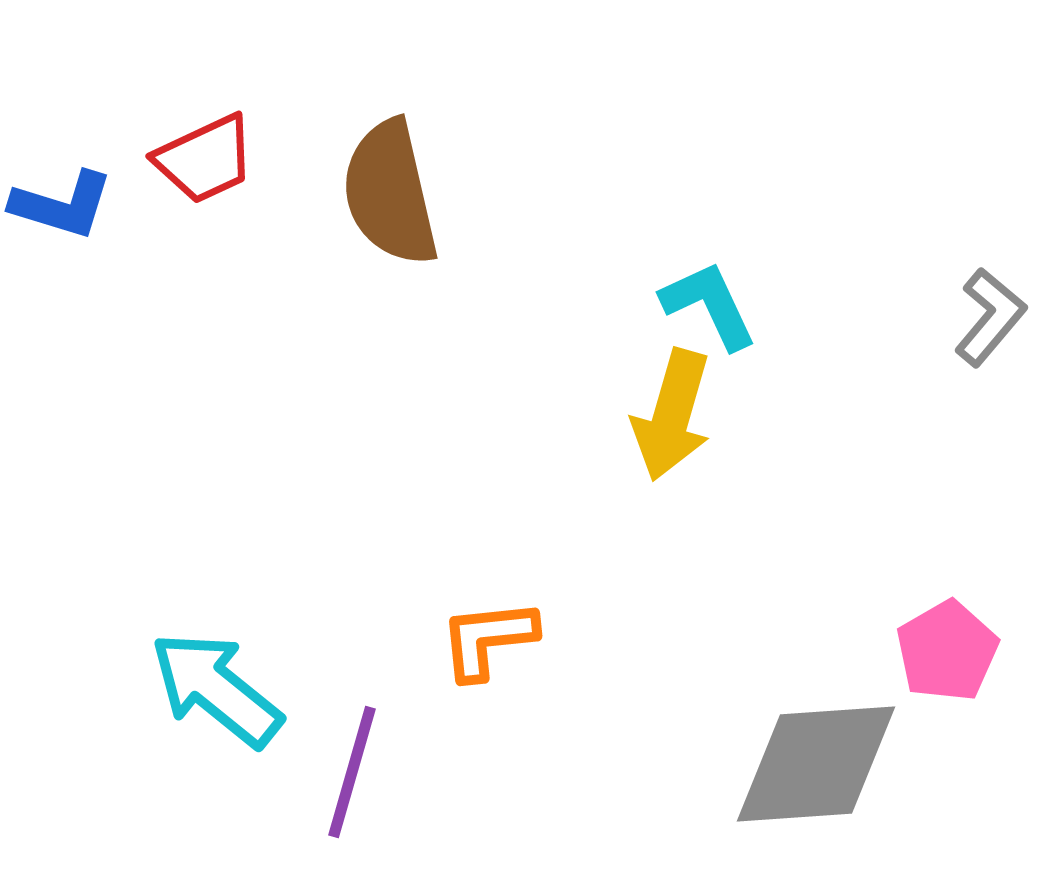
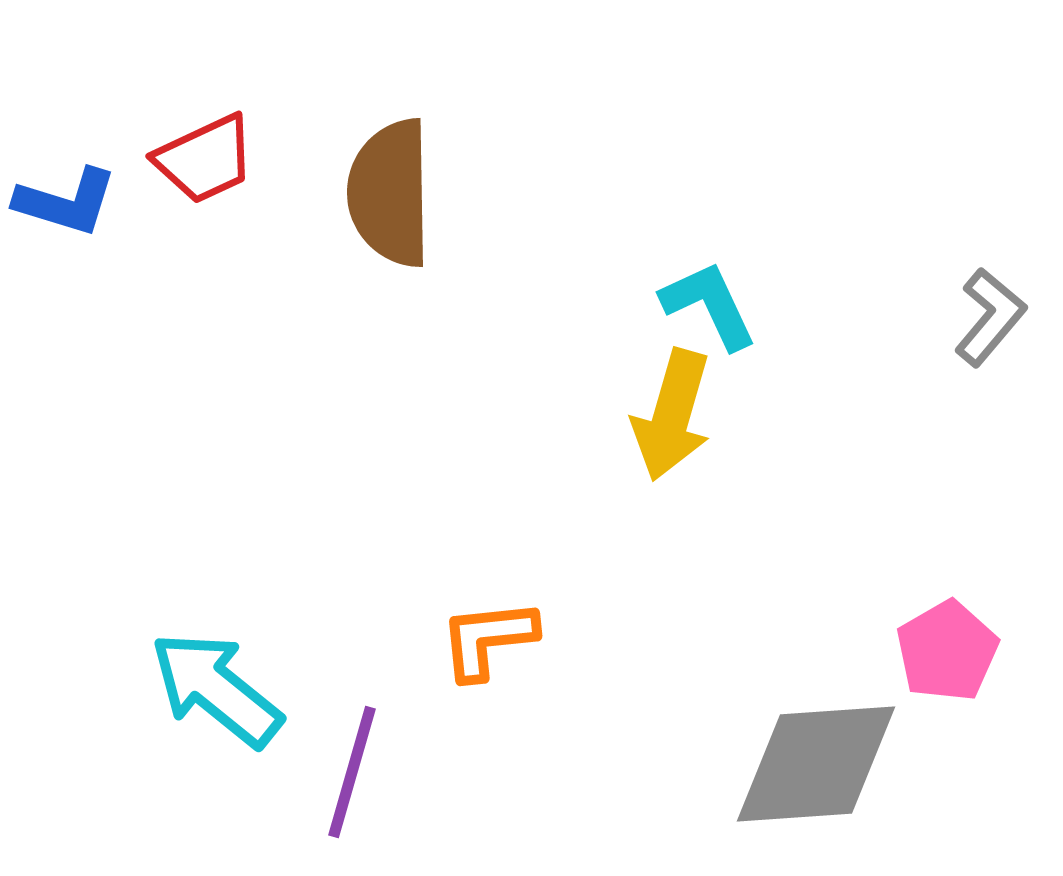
brown semicircle: rotated 12 degrees clockwise
blue L-shape: moved 4 px right, 3 px up
